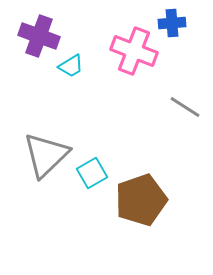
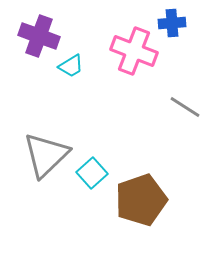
cyan square: rotated 12 degrees counterclockwise
